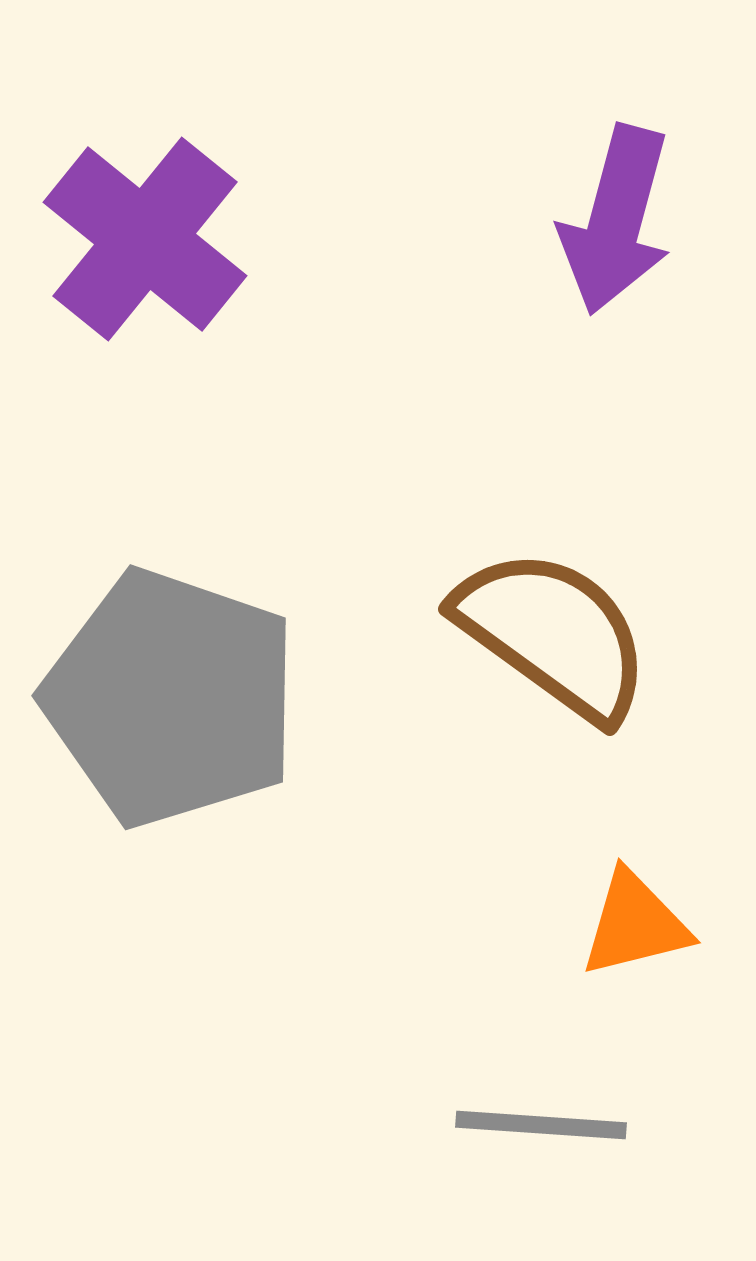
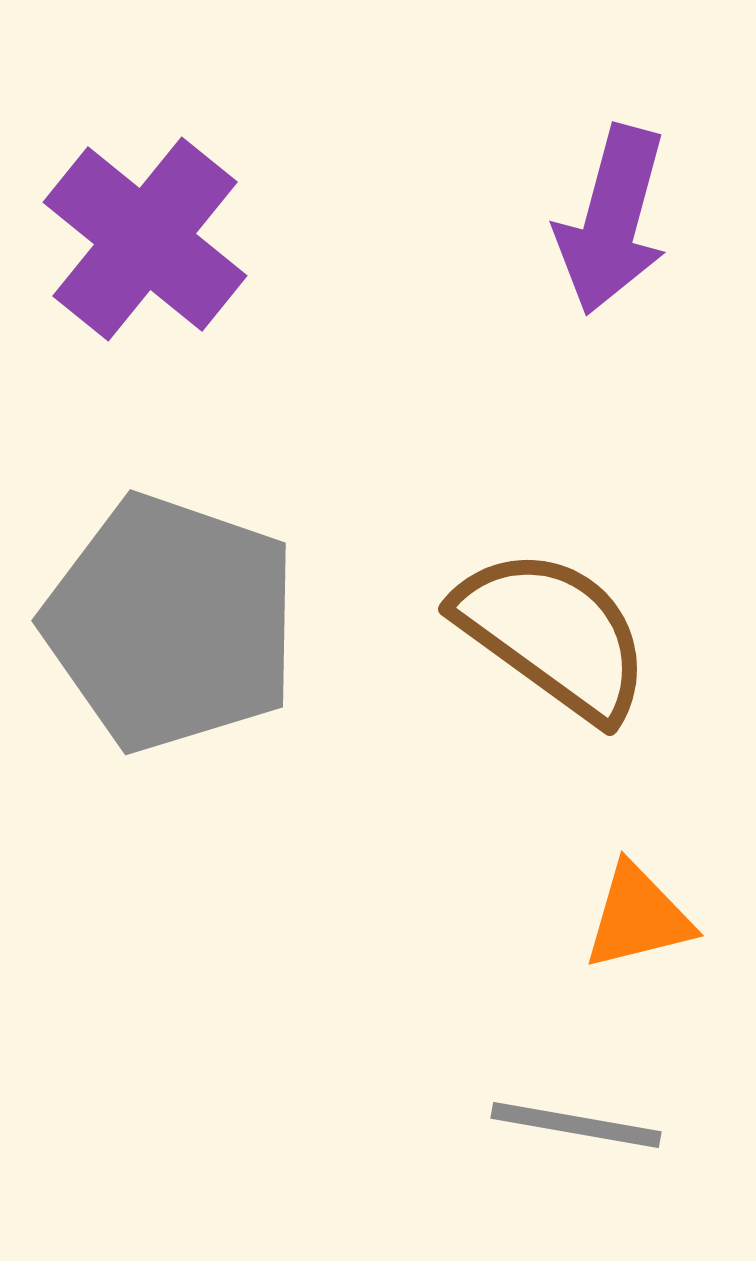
purple arrow: moved 4 px left
gray pentagon: moved 75 px up
orange triangle: moved 3 px right, 7 px up
gray line: moved 35 px right; rotated 6 degrees clockwise
